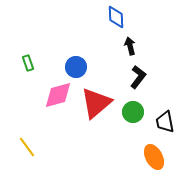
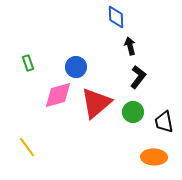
black trapezoid: moved 1 px left
orange ellipse: rotated 60 degrees counterclockwise
